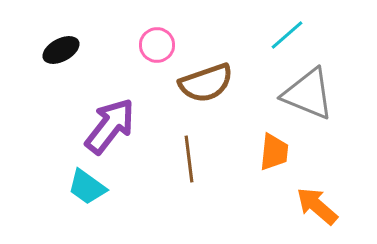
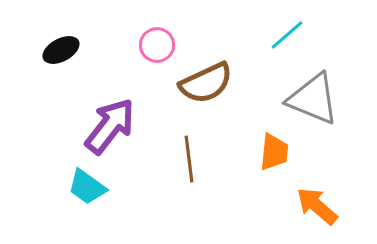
brown semicircle: rotated 6 degrees counterclockwise
gray triangle: moved 5 px right, 5 px down
